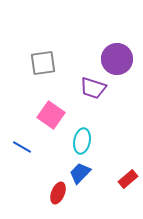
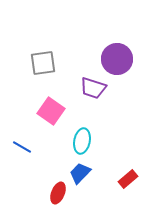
pink square: moved 4 px up
